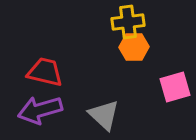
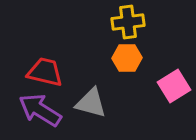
orange hexagon: moved 7 px left, 11 px down
pink square: moved 1 px left, 1 px up; rotated 16 degrees counterclockwise
purple arrow: rotated 48 degrees clockwise
gray triangle: moved 13 px left, 12 px up; rotated 28 degrees counterclockwise
